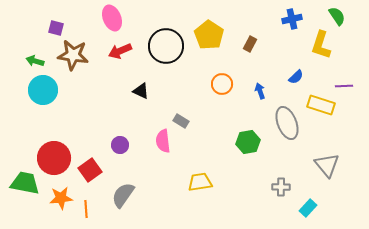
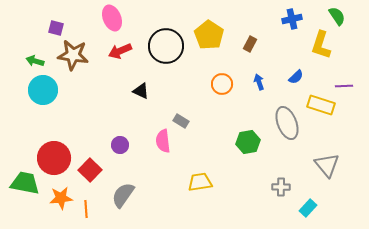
blue arrow: moved 1 px left, 9 px up
red square: rotated 10 degrees counterclockwise
